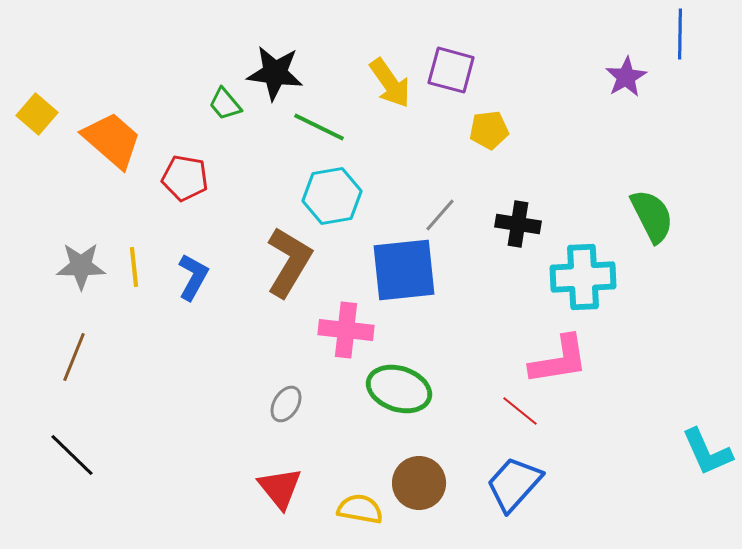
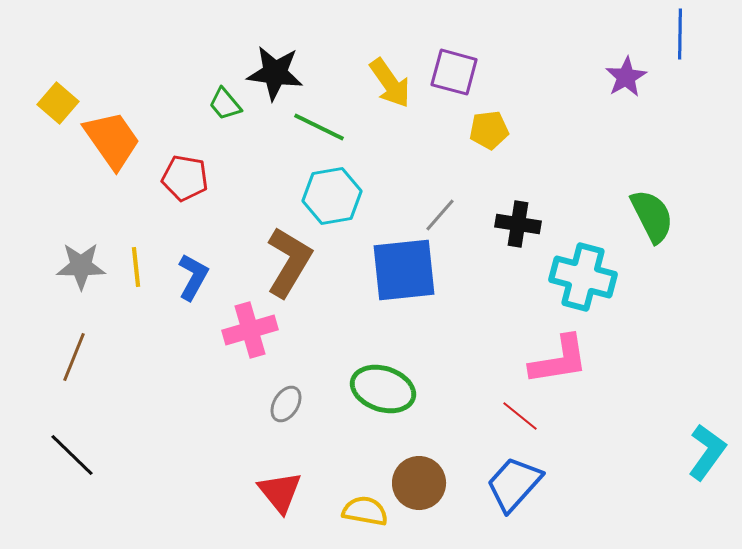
purple square: moved 3 px right, 2 px down
yellow square: moved 21 px right, 11 px up
orange trapezoid: rotated 14 degrees clockwise
yellow line: moved 2 px right
cyan cross: rotated 18 degrees clockwise
pink cross: moved 96 px left; rotated 22 degrees counterclockwise
green ellipse: moved 16 px left
red line: moved 5 px down
cyan L-shape: rotated 120 degrees counterclockwise
red triangle: moved 4 px down
yellow semicircle: moved 5 px right, 2 px down
